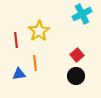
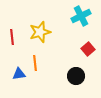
cyan cross: moved 1 px left, 2 px down
yellow star: moved 1 px right, 1 px down; rotated 15 degrees clockwise
red line: moved 4 px left, 3 px up
red square: moved 11 px right, 6 px up
